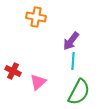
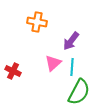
orange cross: moved 1 px right, 5 px down
cyan line: moved 1 px left, 6 px down
pink triangle: moved 15 px right, 19 px up
